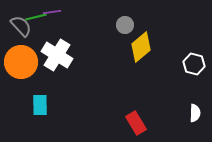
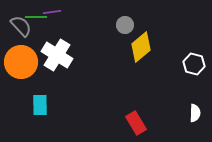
green line: rotated 15 degrees clockwise
